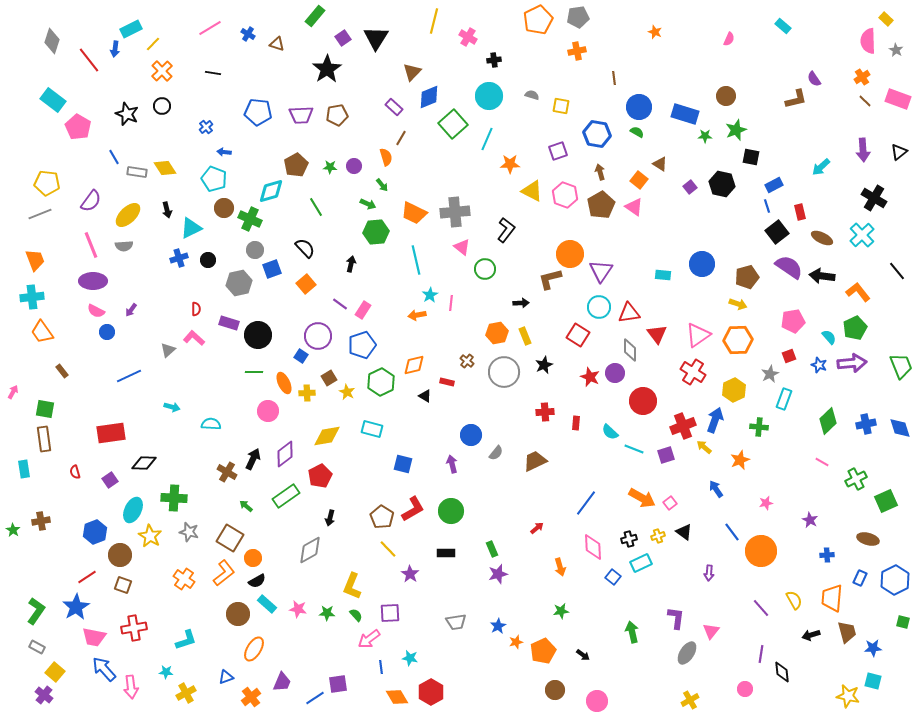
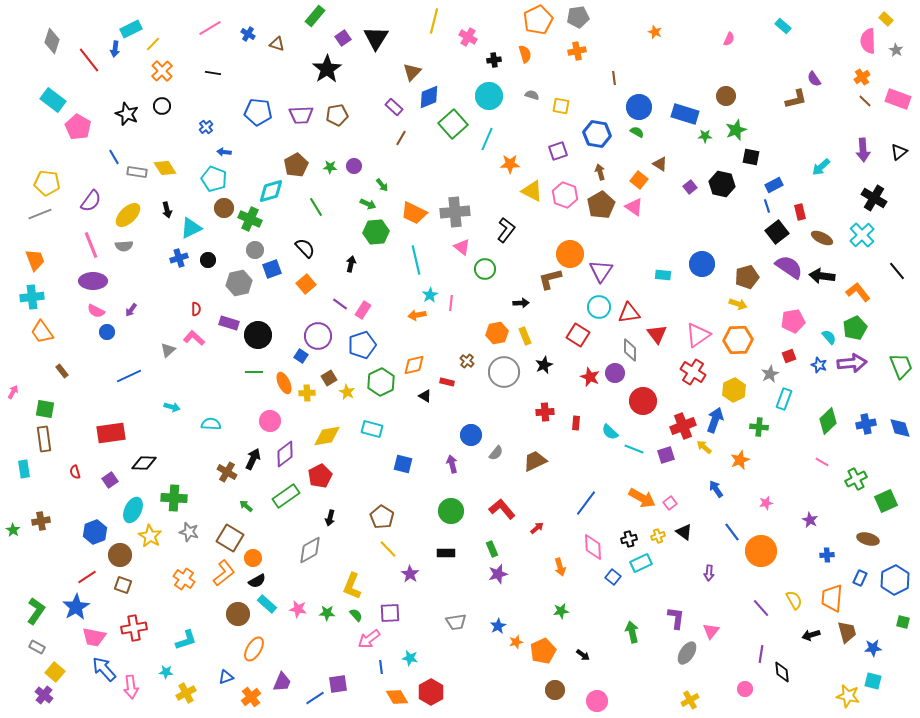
orange semicircle at (386, 157): moved 139 px right, 103 px up
pink circle at (268, 411): moved 2 px right, 10 px down
red L-shape at (413, 509): moved 89 px right; rotated 100 degrees counterclockwise
